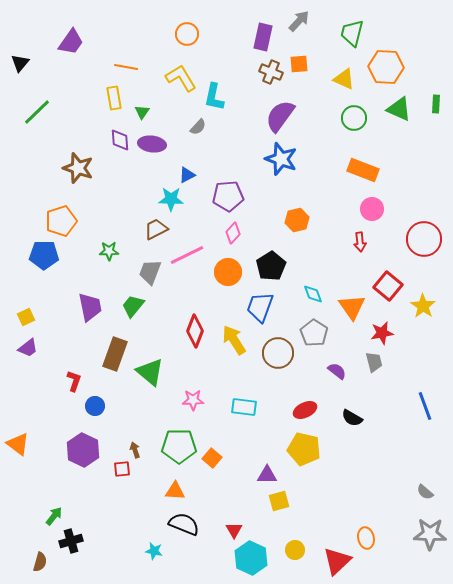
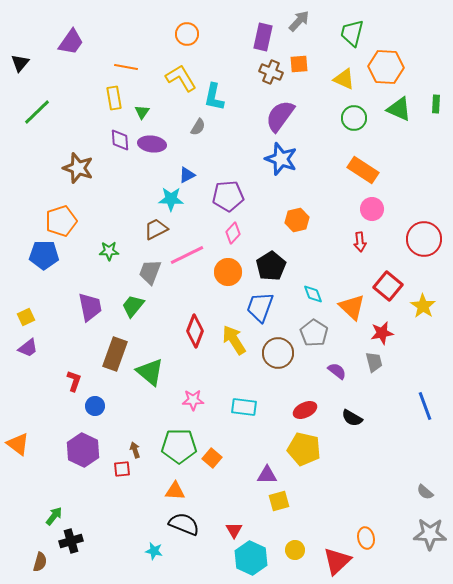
gray semicircle at (198, 127): rotated 12 degrees counterclockwise
orange rectangle at (363, 170): rotated 12 degrees clockwise
orange triangle at (352, 307): rotated 12 degrees counterclockwise
